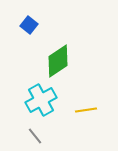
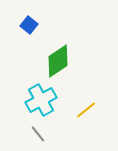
yellow line: rotated 30 degrees counterclockwise
gray line: moved 3 px right, 2 px up
